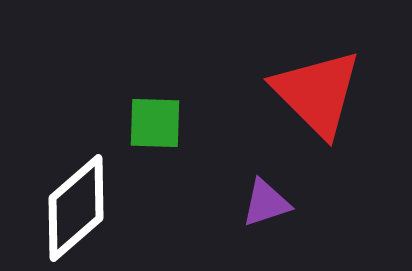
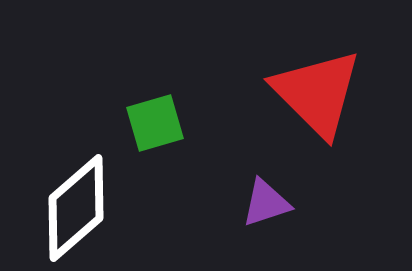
green square: rotated 18 degrees counterclockwise
